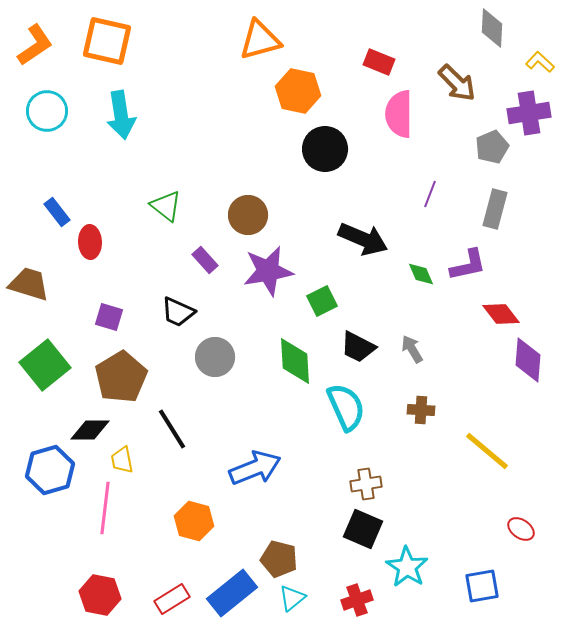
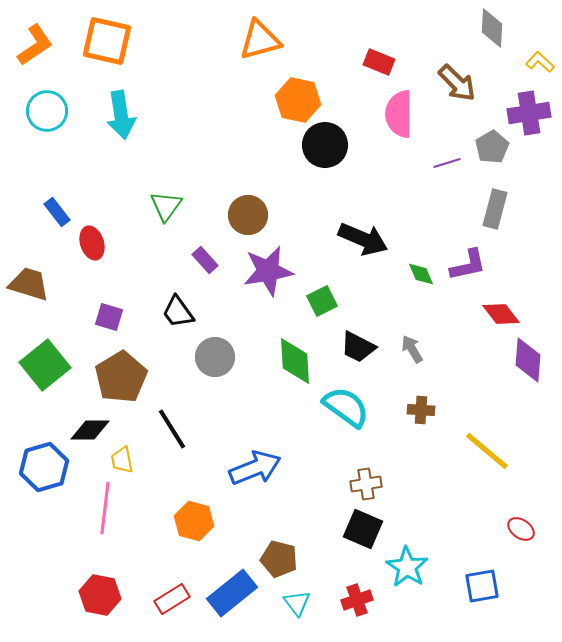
orange hexagon at (298, 91): moved 9 px down
gray pentagon at (492, 147): rotated 8 degrees counterclockwise
black circle at (325, 149): moved 4 px up
purple line at (430, 194): moved 17 px right, 31 px up; rotated 52 degrees clockwise
green triangle at (166, 206): rotated 28 degrees clockwise
red ellipse at (90, 242): moved 2 px right, 1 px down; rotated 16 degrees counterclockwise
black trapezoid at (178, 312): rotated 30 degrees clockwise
cyan semicircle at (346, 407): rotated 30 degrees counterclockwise
blue hexagon at (50, 470): moved 6 px left, 3 px up
cyan triangle at (292, 598): moved 5 px right, 5 px down; rotated 28 degrees counterclockwise
